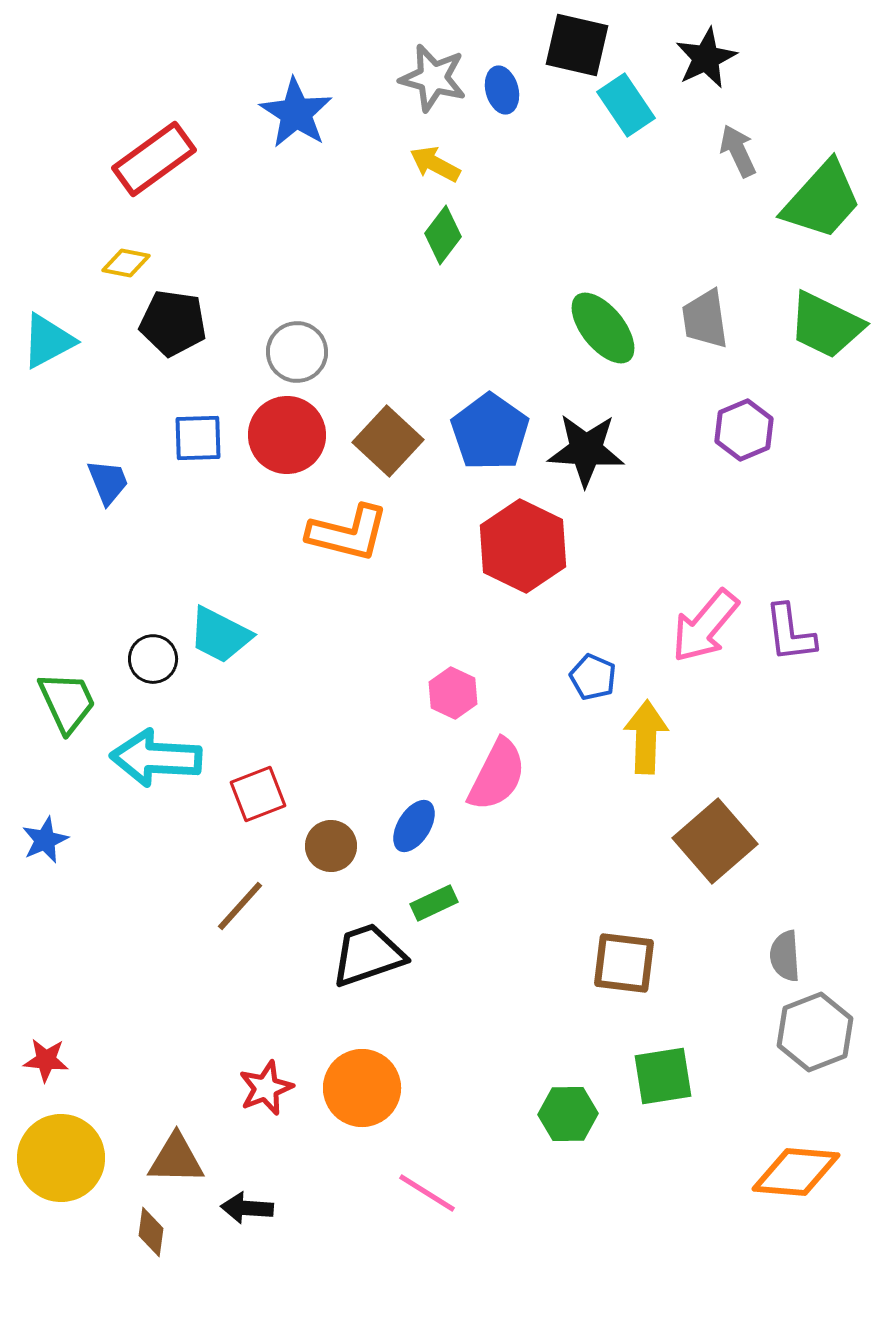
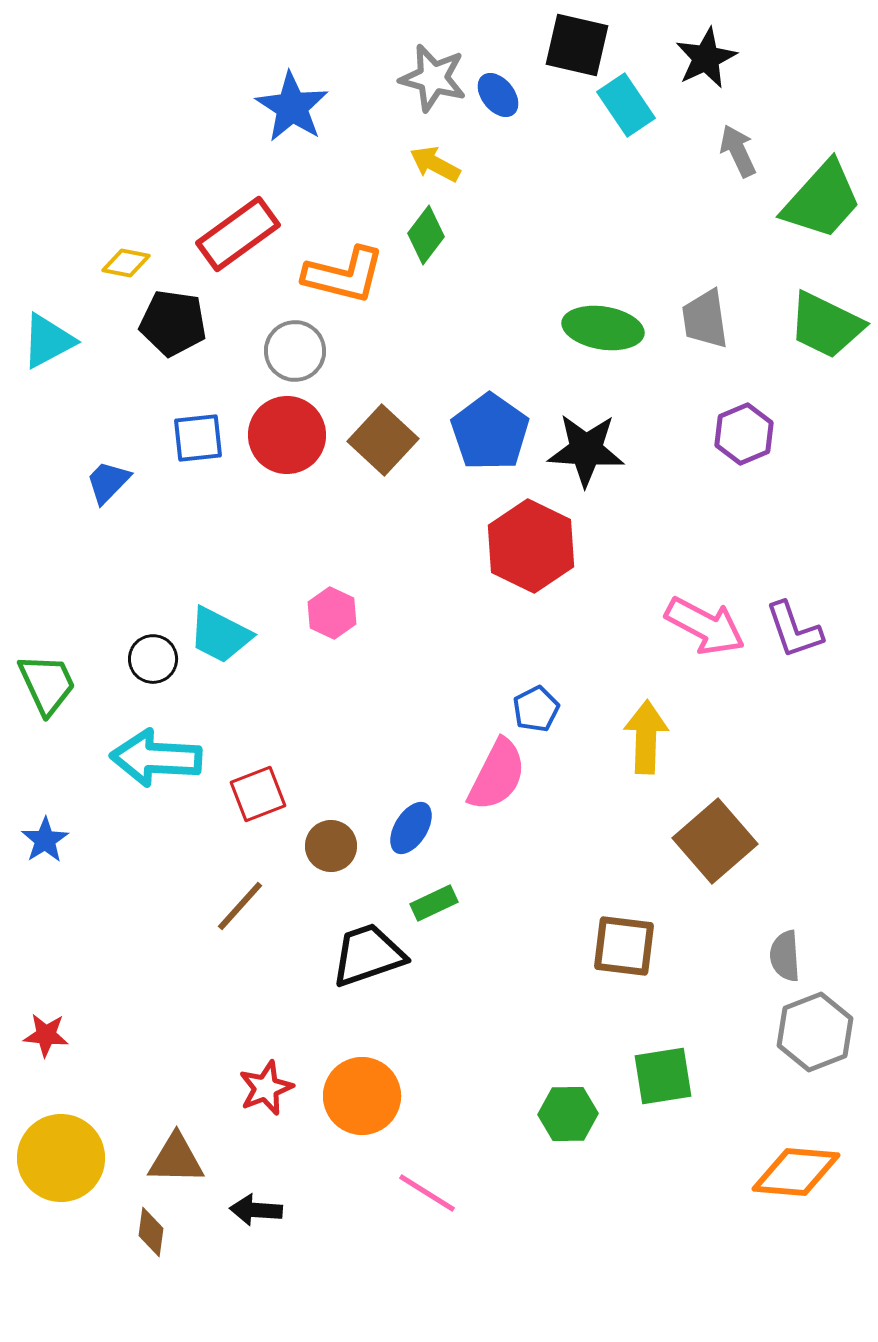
blue ellipse at (502, 90): moved 4 px left, 5 px down; rotated 24 degrees counterclockwise
blue star at (296, 113): moved 4 px left, 6 px up
red rectangle at (154, 159): moved 84 px right, 75 px down
green diamond at (443, 235): moved 17 px left
green ellipse at (603, 328): rotated 42 degrees counterclockwise
gray circle at (297, 352): moved 2 px left, 1 px up
purple hexagon at (744, 430): moved 4 px down
blue square at (198, 438): rotated 4 degrees counterclockwise
brown square at (388, 441): moved 5 px left, 1 px up
blue trapezoid at (108, 482): rotated 114 degrees counterclockwise
orange L-shape at (348, 533): moved 4 px left, 258 px up
red hexagon at (523, 546): moved 8 px right
pink arrow at (705, 626): rotated 102 degrees counterclockwise
purple L-shape at (790, 633): moved 4 px right, 3 px up; rotated 12 degrees counterclockwise
blue pentagon at (593, 677): moved 57 px left, 32 px down; rotated 21 degrees clockwise
pink hexagon at (453, 693): moved 121 px left, 80 px up
green trapezoid at (67, 702): moved 20 px left, 18 px up
blue ellipse at (414, 826): moved 3 px left, 2 px down
blue star at (45, 840): rotated 9 degrees counterclockwise
brown square at (624, 963): moved 17 px up
red star at (46, 1060): moved 25 px up
orange circle at (362, 1088): moved 8 px down
black arrow at (247, 1208): moved 9 px right, 2 px down
